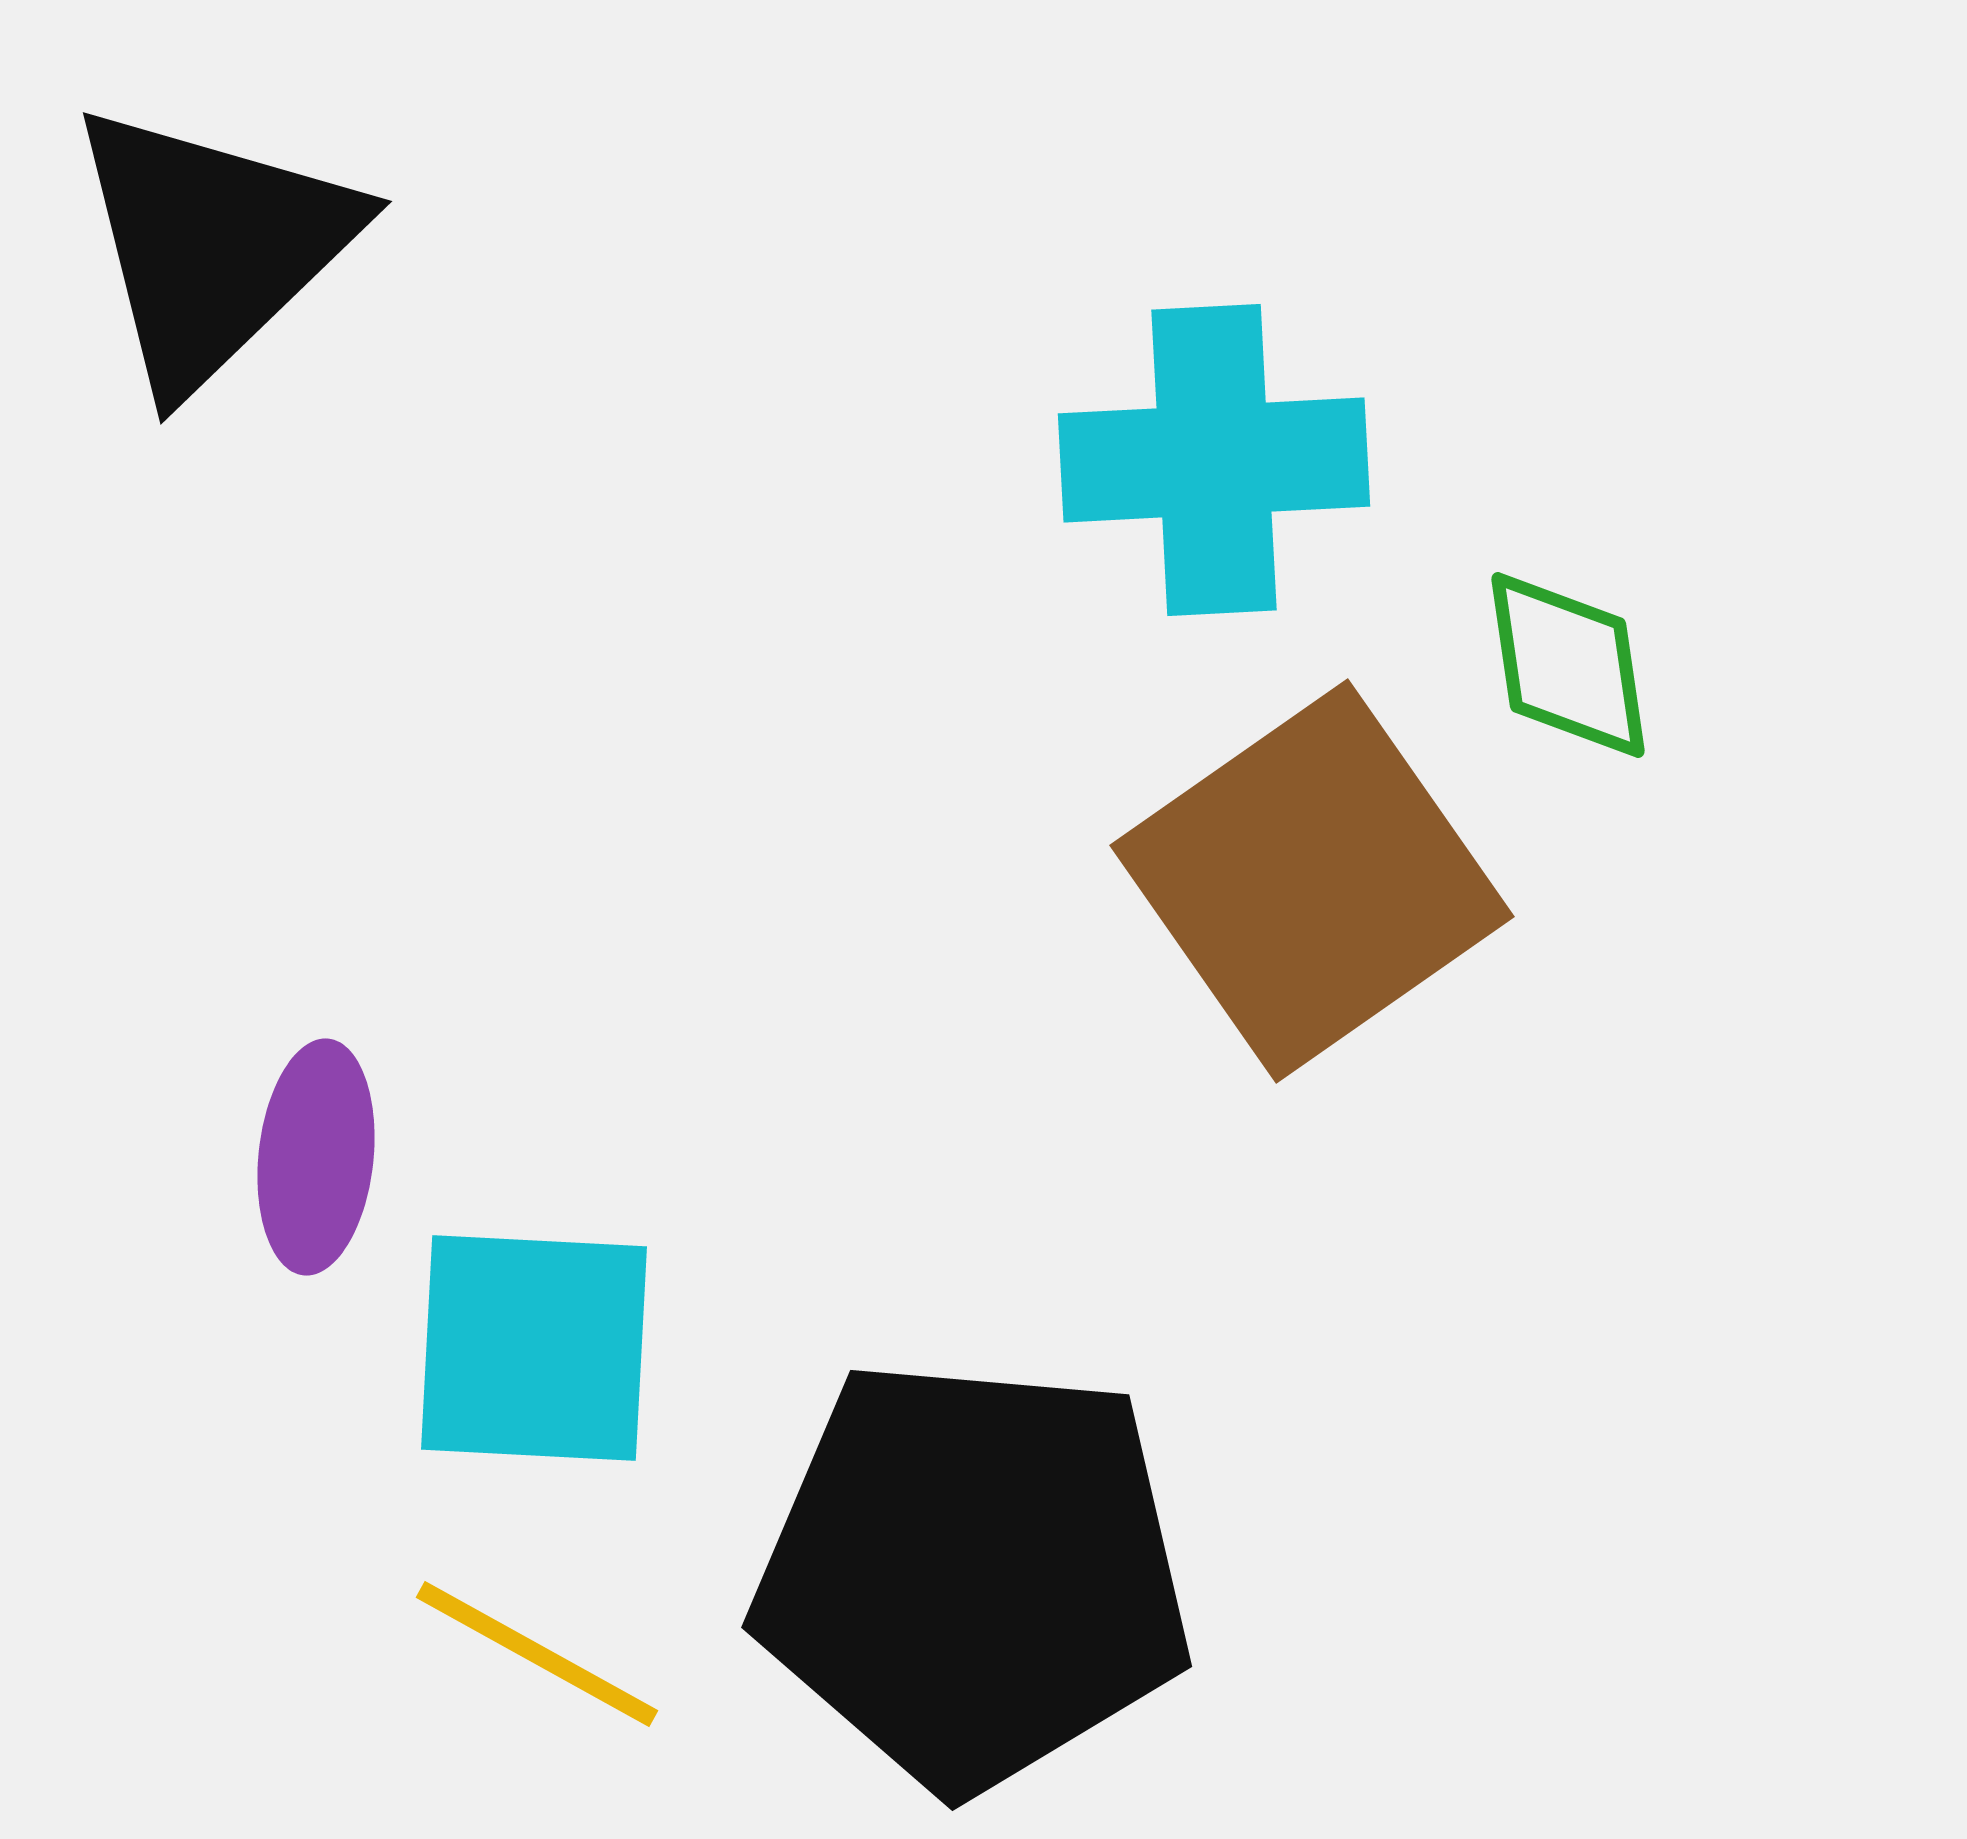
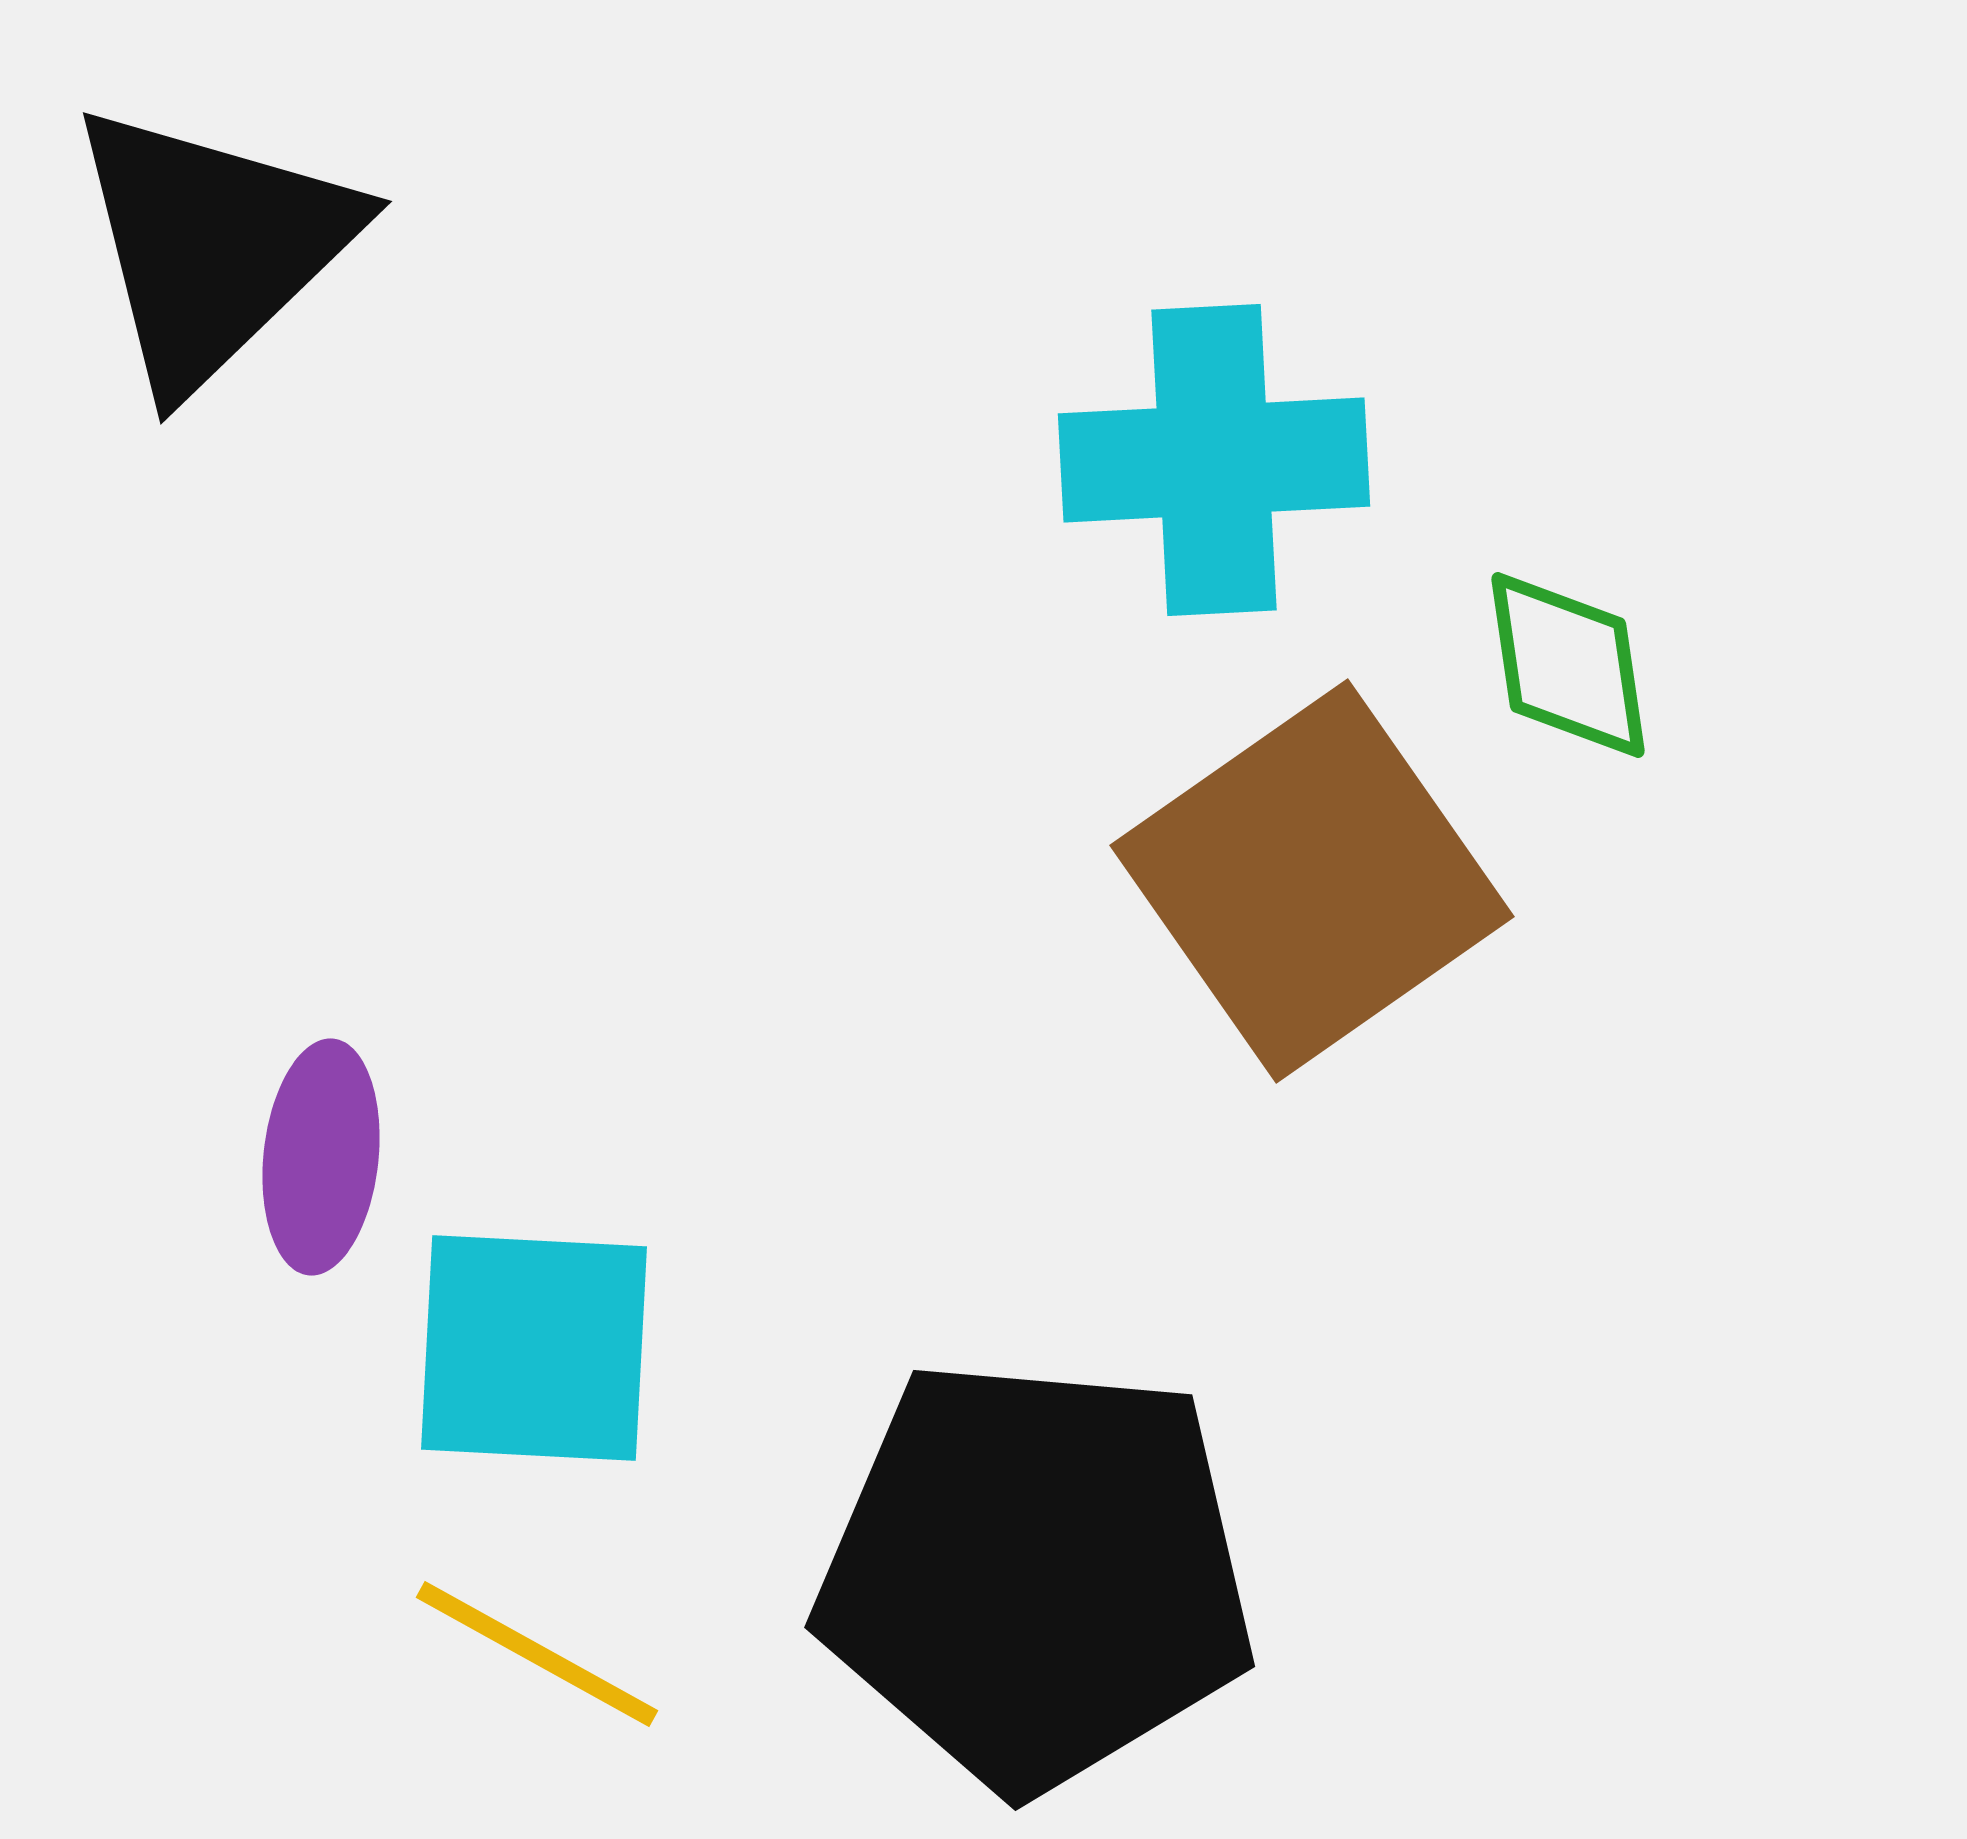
purple ellipse: moved 5 px right
black pentagon: moved 63 px right
